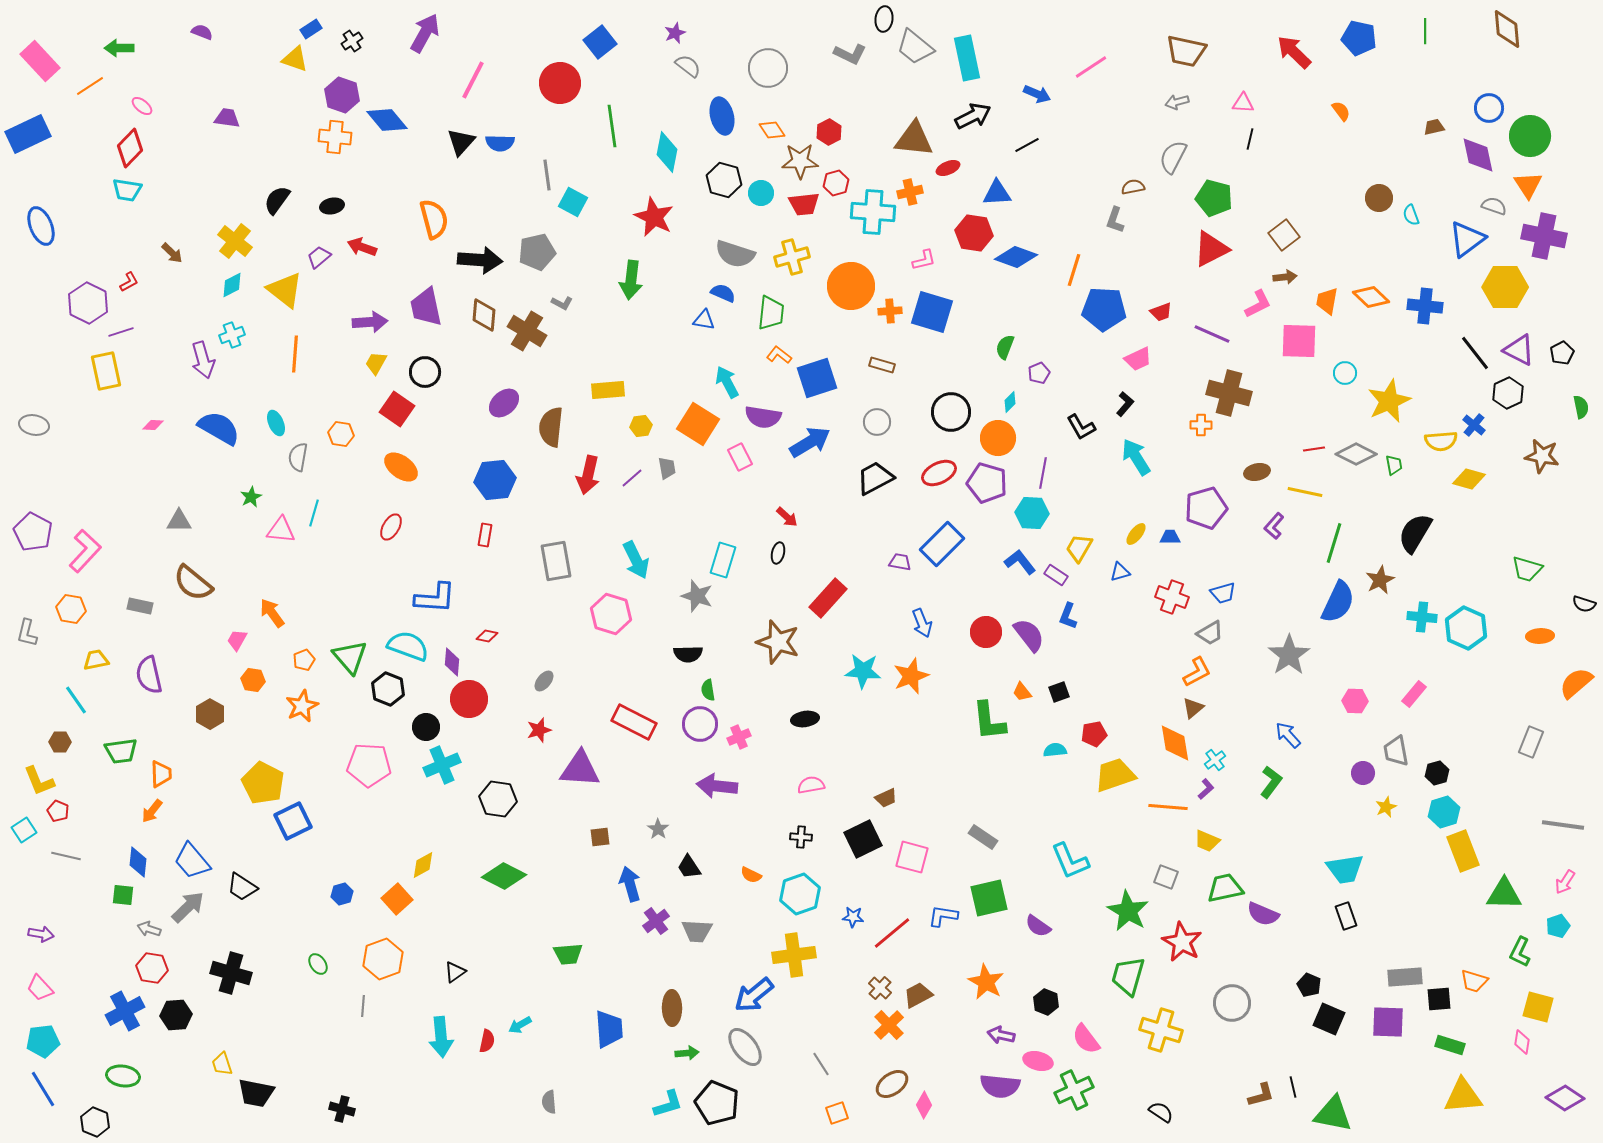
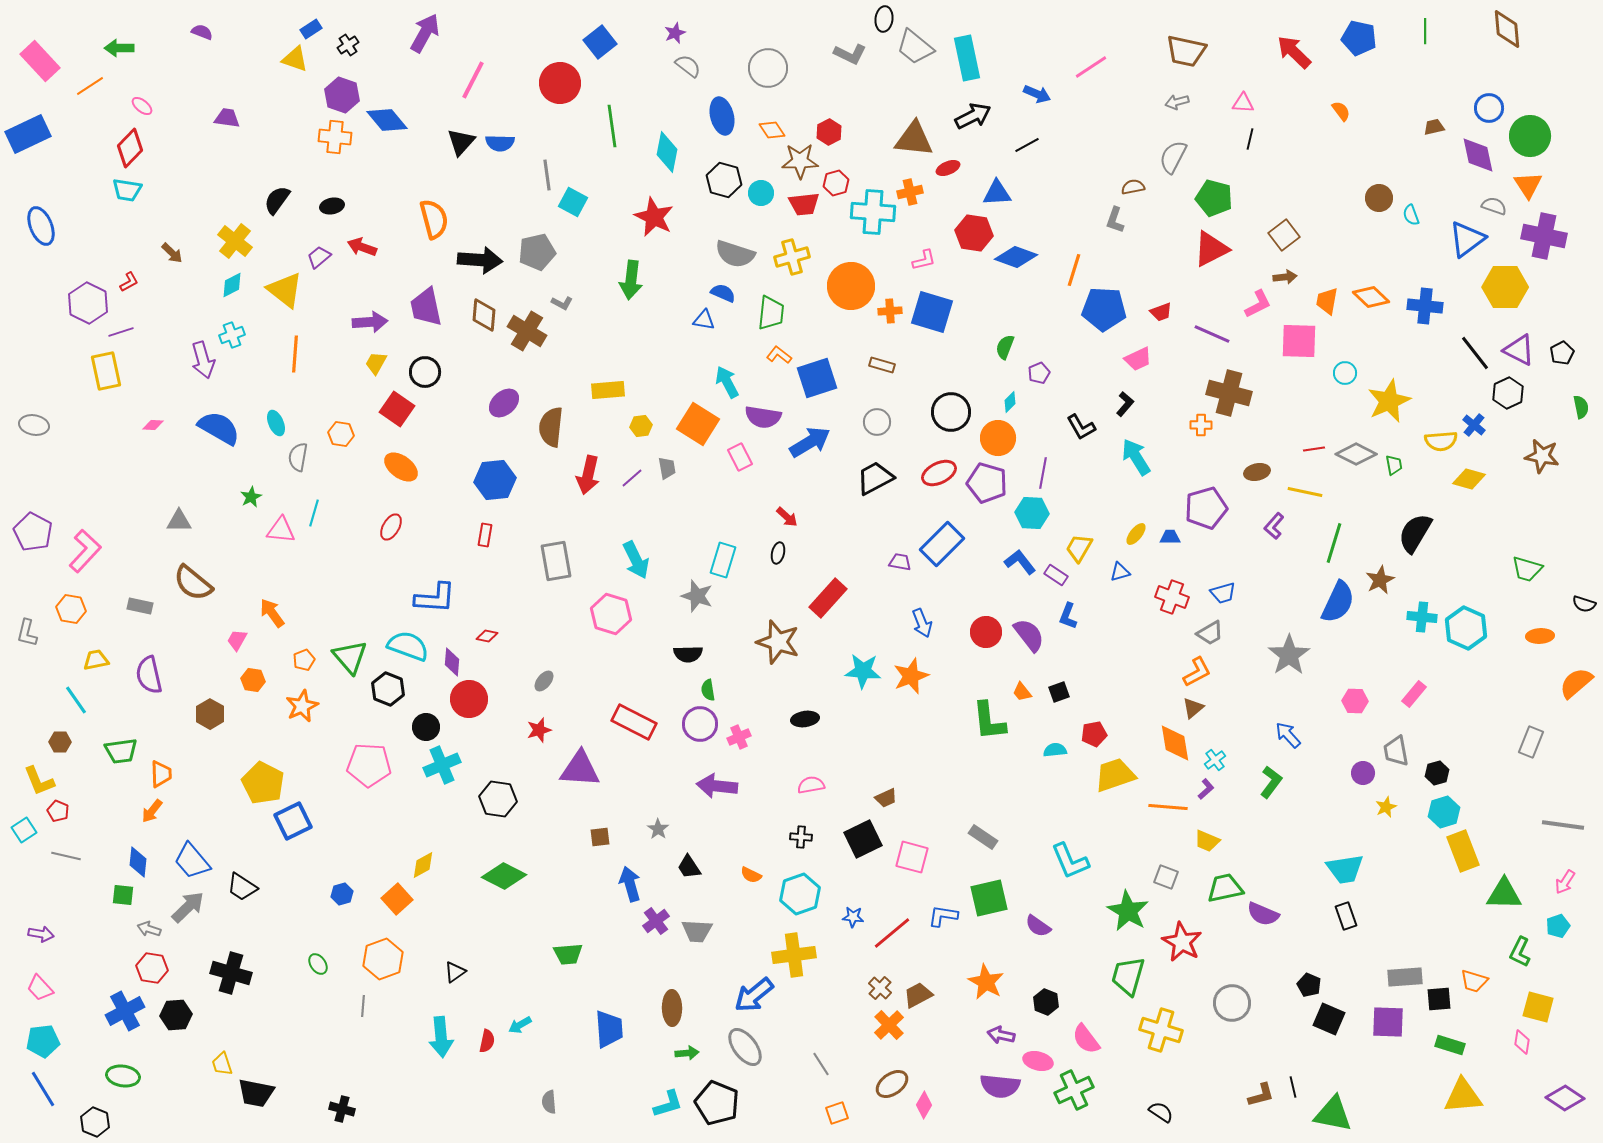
black cross at (352, 41): moved 4 px left, 4 px down
